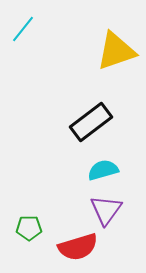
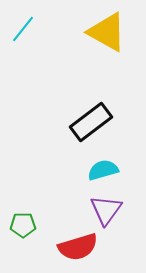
yellow triangle: moved 9 px left, 19 px up; rotated 48 degrees clockwise
green pentagon: moved 6 px left, 3 px up
